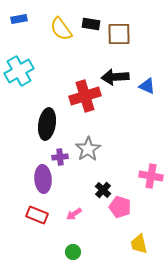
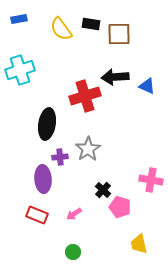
cyan cross: moved 1 px right, 1 px up; rotated 12 degrees clockwise
pink cross: moved 4 px down
